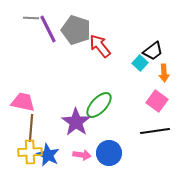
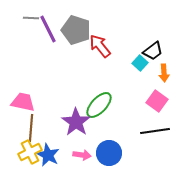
yellow cross: rotated 25 degrees counterclockwise
